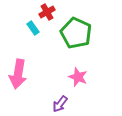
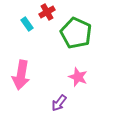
cyan rectangle: moved 6 px left, 4 px up
pink arrow: moved 3 px right, 1 px down
purple arrow: moved 1 px left, 1 px up
